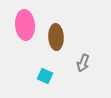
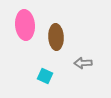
gray arrow: rotated 66 degrees clockwise
